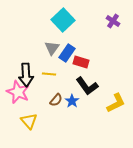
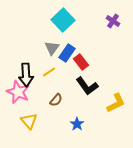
red rectangle: rotated 35 degrees clockwise
yellow line: moved 2 px up; rotated 40 degrees counterclockwise
blue star: moved 5 px right, 23 px down
